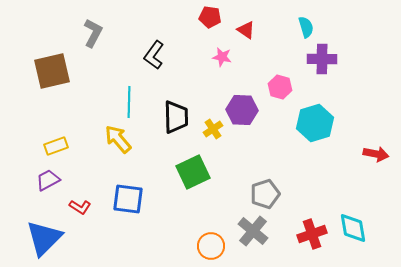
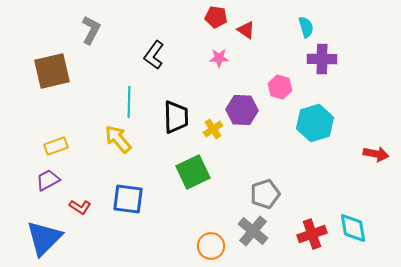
red pentagon: moved 6 px right
gray L-shape: moved 2 px left, 3 px up
pink star: moved 3 px left, 1 px down; rotated 12 degrees counterclockwise
